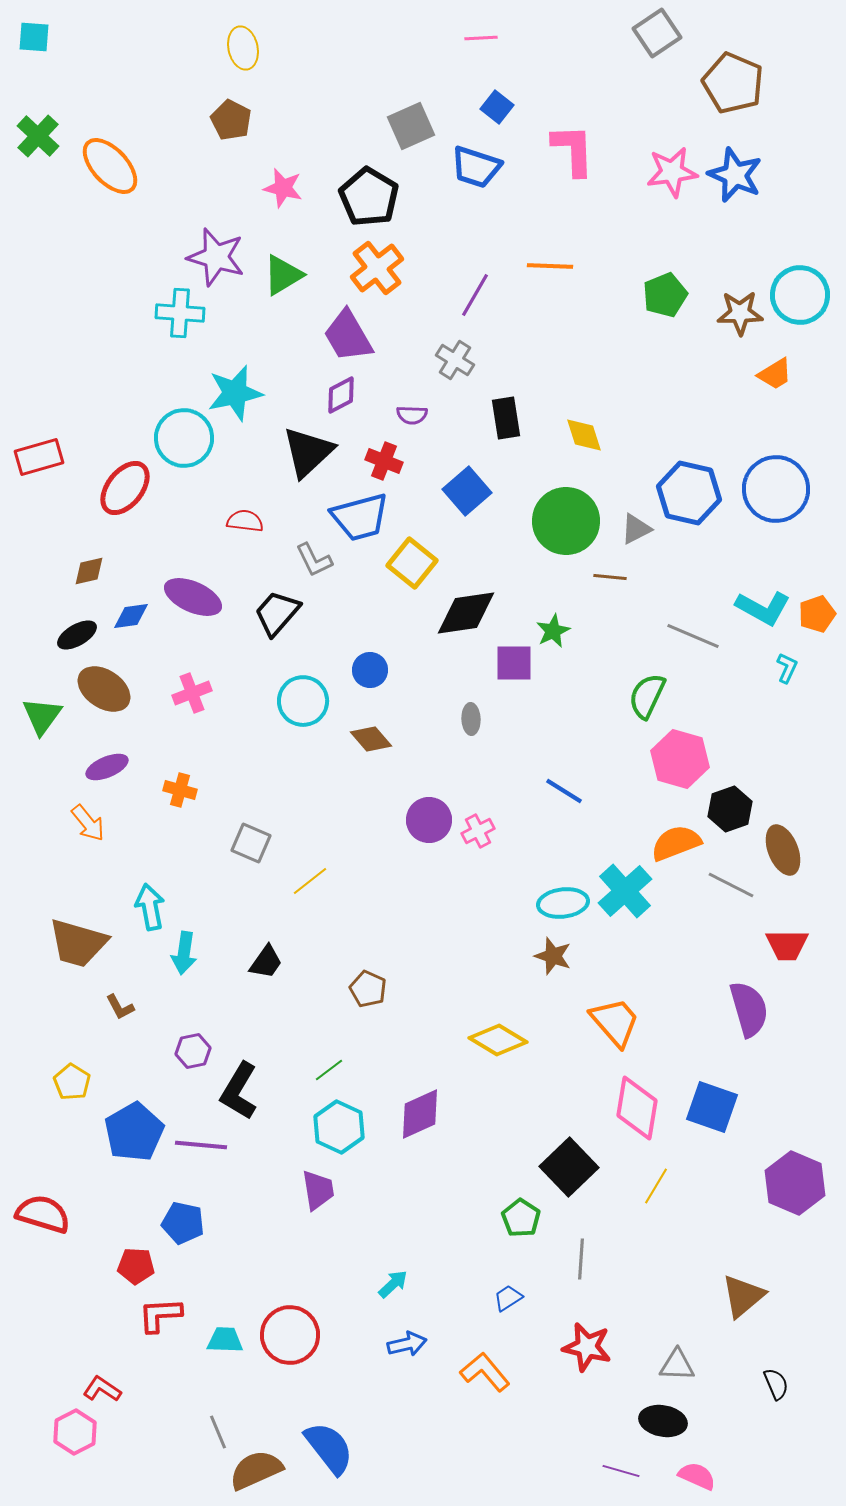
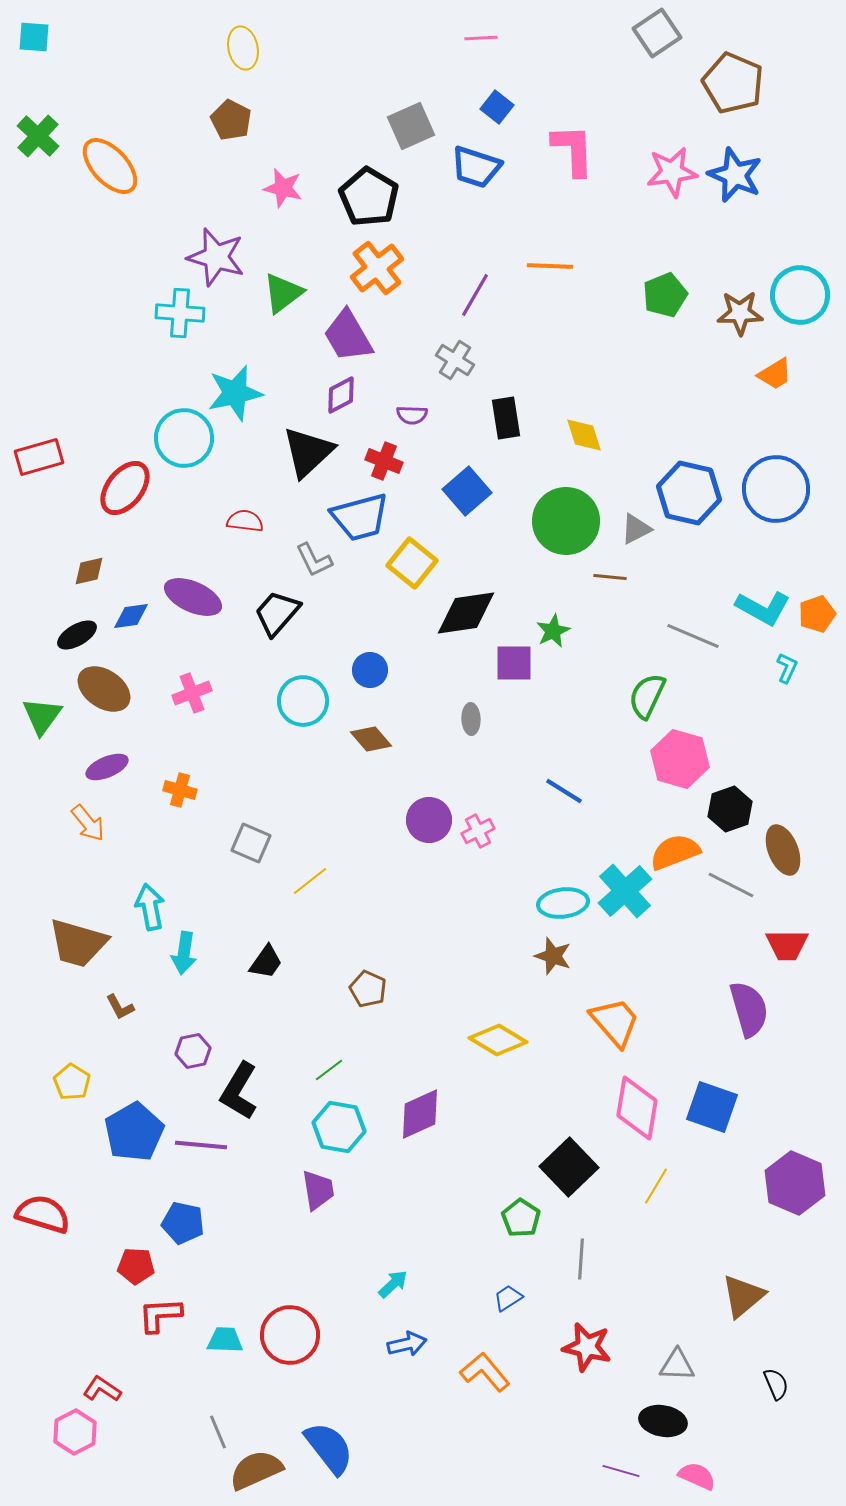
green triangle at (283, 275): moved 18 px down; rotated 6 degrees counterclockwise
orange semicircle at (676, 843): moved 1 px left, 9 px down
cyan hexagon at (339, 1127): rotated 15 degrees counterclockwise
